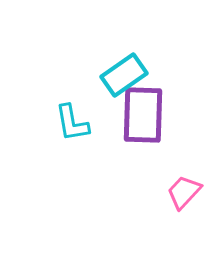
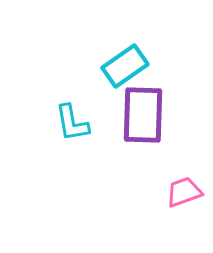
cyan rectangle: moved 1 px right, 9 px up
pink trapezoid: rotated 27 degrees clockwise
